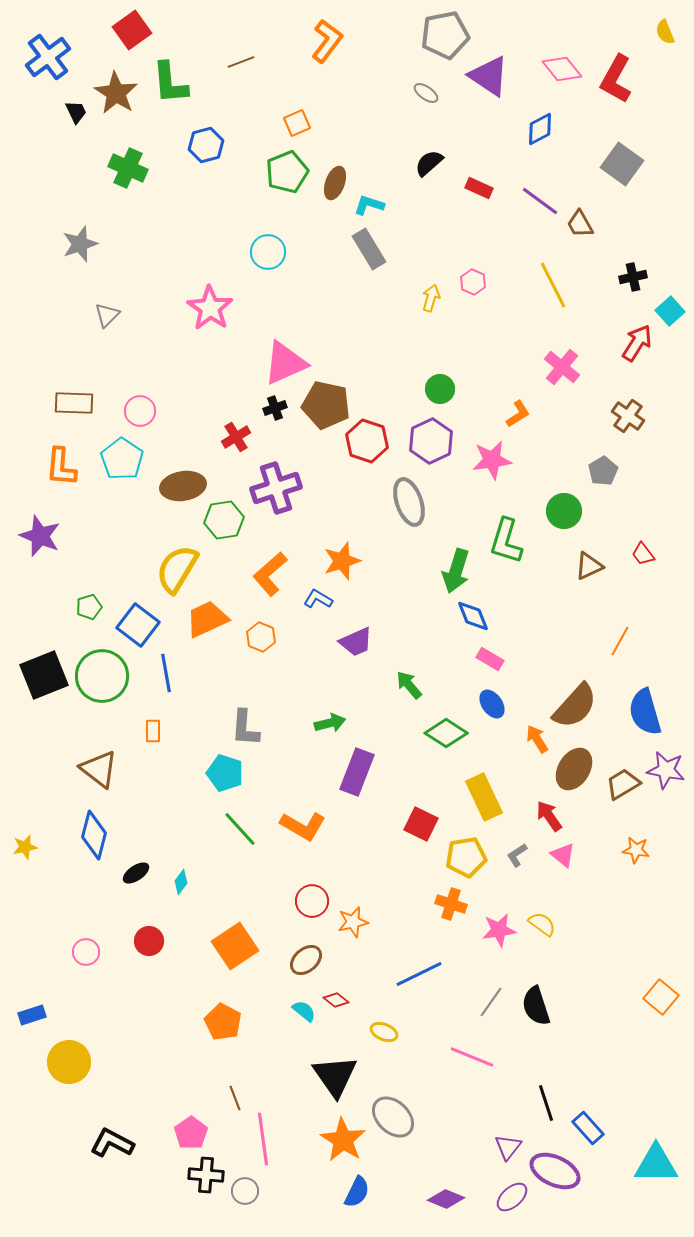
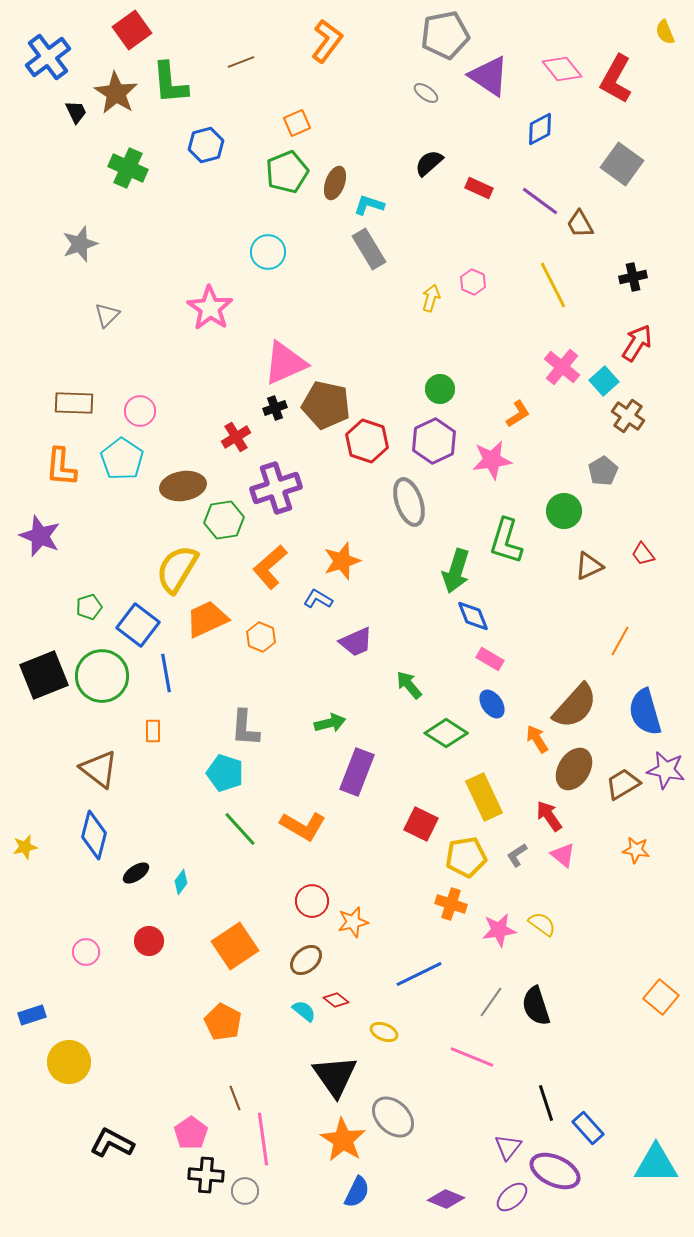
cyan square at (670, 311): moved 66 px left, 70 px down
purple hexagon at (431, 441): moved 3 px right
orange L-shape at (270, 574): moved 7 px up
